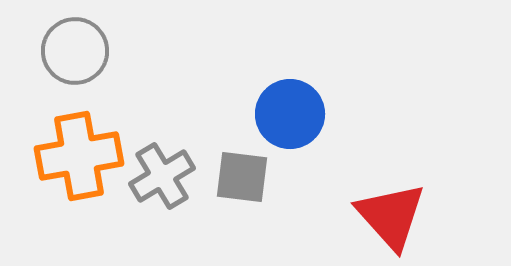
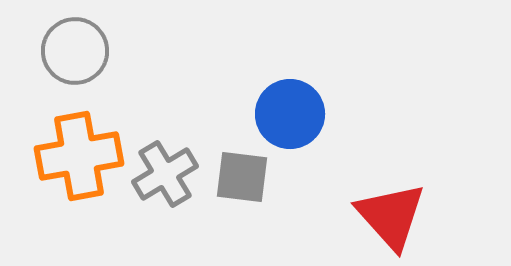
gray cross: moved 3 px right, 2 px up
